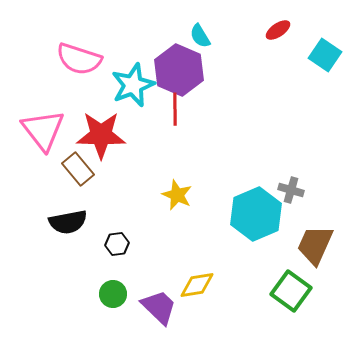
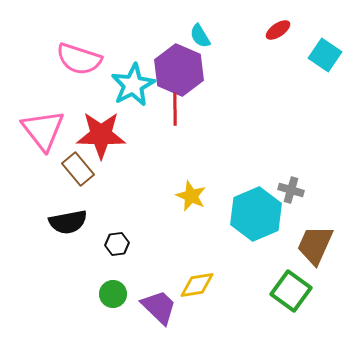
cyan star: rotated 6 degrees counterclockwise
yellow star: moved 14 px right, 1 px down
